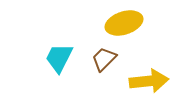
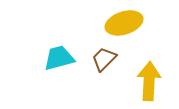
cyan trapezoid: rotated 48 degrees clockwise
yellow arrow: rotated 81 degrees counterclockwise
